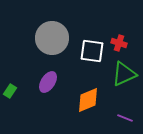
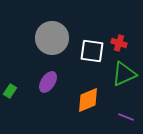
purple line: moved 1 px right, 1 px up
